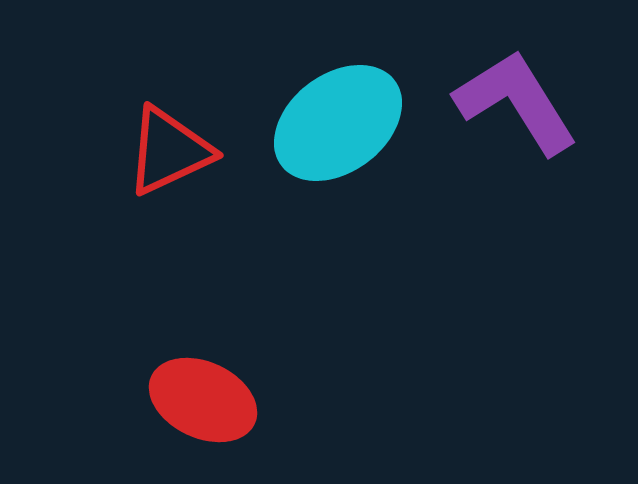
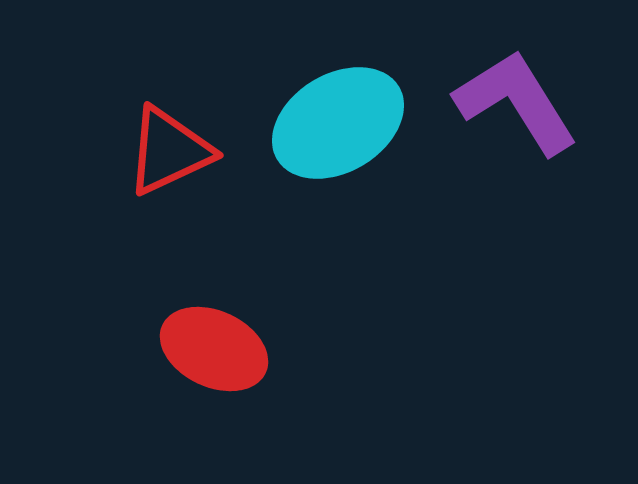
cyan ellipse: rotated 6 degrees clockwise
red ellipse: moved 11 px right, 51 px up
